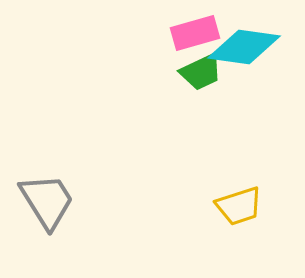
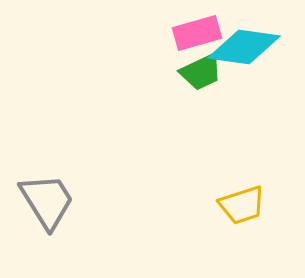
pink rectangle: moved 2 px right
yellow trapezoid: moved 3 px right, 1 px up
